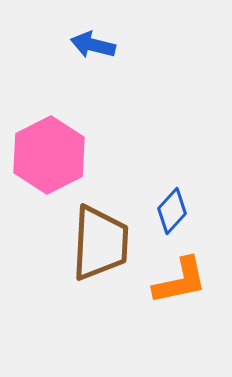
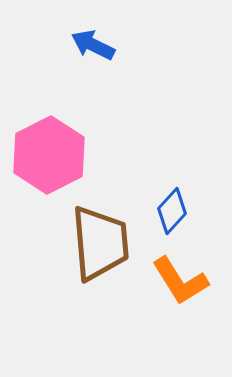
blue arrow: rotated 12 degrees clockwise
brown trapezoid: rotated 8 degrees counterclockwise
orange L-shape: rotated 70 degrees clockwise
